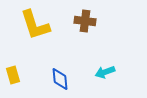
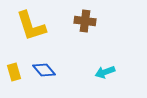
yellow L-shape: moved 4 px left, 1 px down
yellow rectangle: moved 1 px right, 3 px up
blue diamond: moved 16 px left, 9 px up; rotated 35 degrees counterclockwise
